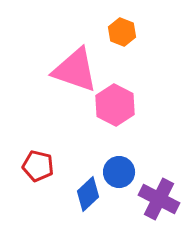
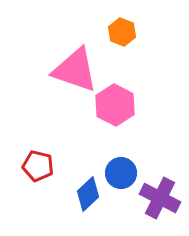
blue circle: moved 2 px right, 1 px down
purple cross: moved 1 px right, 1 px up
